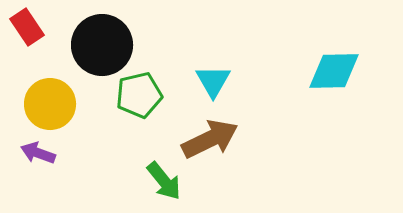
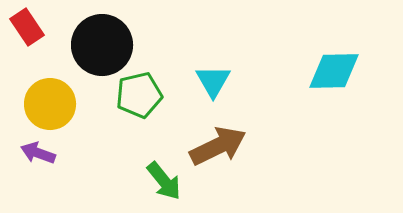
brown arrow: moved 8 px right, 7 px down
